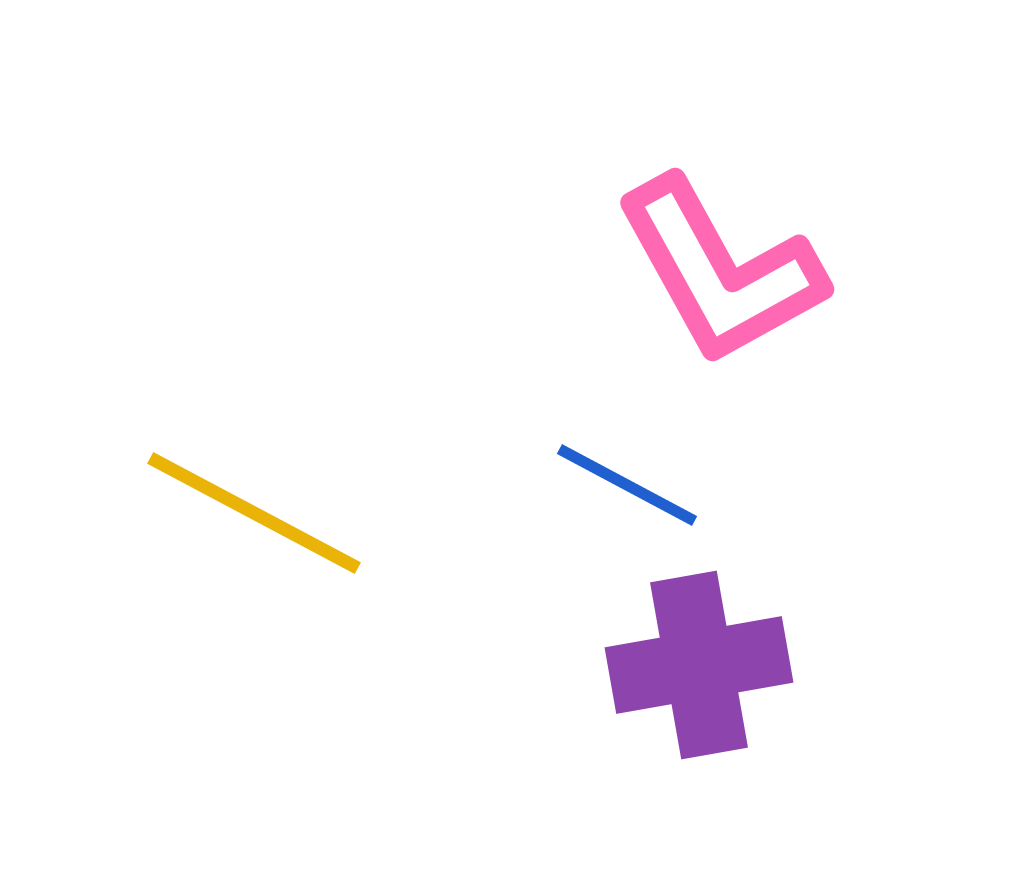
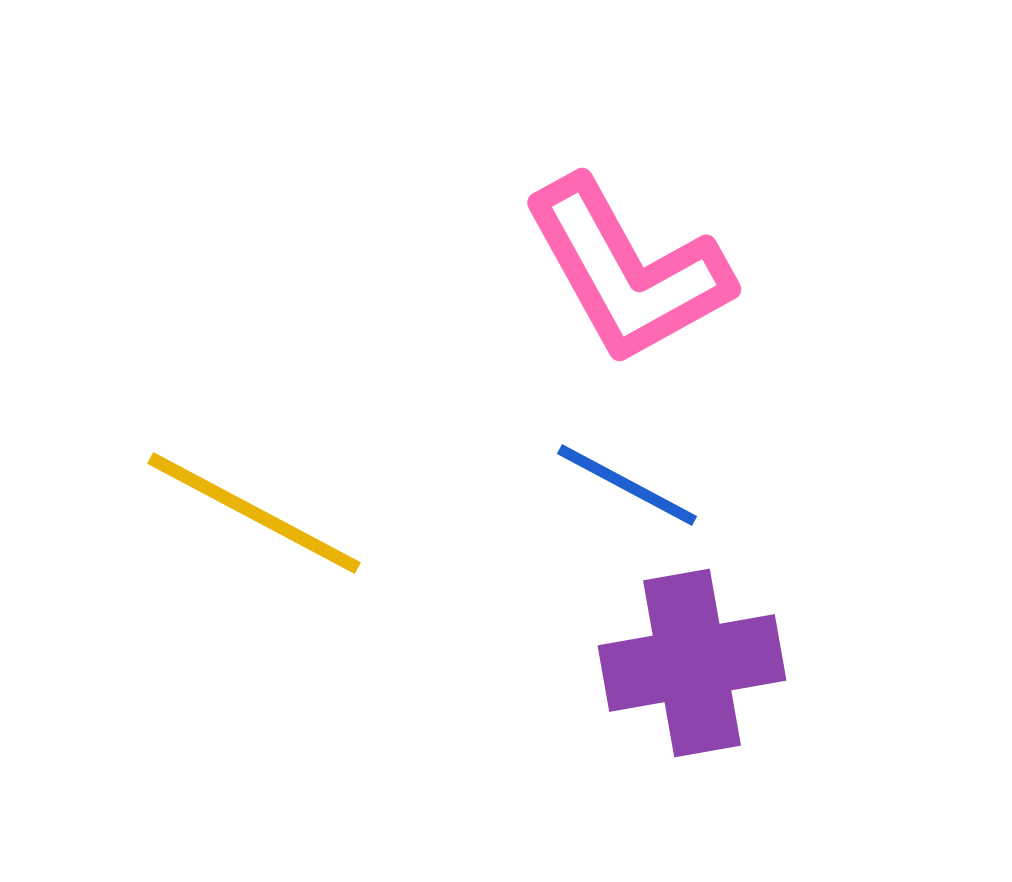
pink L-shape: moved 93 px left
purple cross: moved 7 px left, 2 px up
